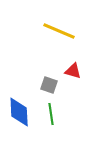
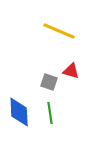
red triangle: moved 2 px left
gray square: moved 3 px up
green line: moved 1 px left, 1 px up
